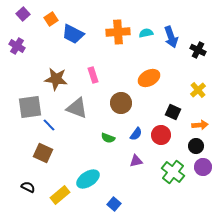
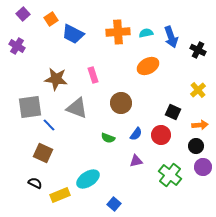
orange ellipse: moved 1 px left, 12 px up
green cross: moved 3 px left, 3 px down
black semicircle: moved 7 px right, 4 px up
yellow rectangle: rotated 18 degrees clockwise
